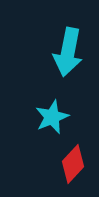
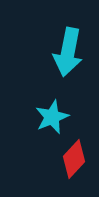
red diamond: moved 1 px right, 5 px up
